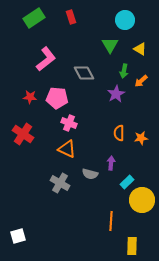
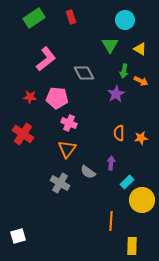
orange arrow: rotated 112 degrees counterclockwise
orange triangle: rotated 42 degrees clockwise
gray semicircle: moved 2 px left, 2 px up; rotated 21 degrees clockwise
